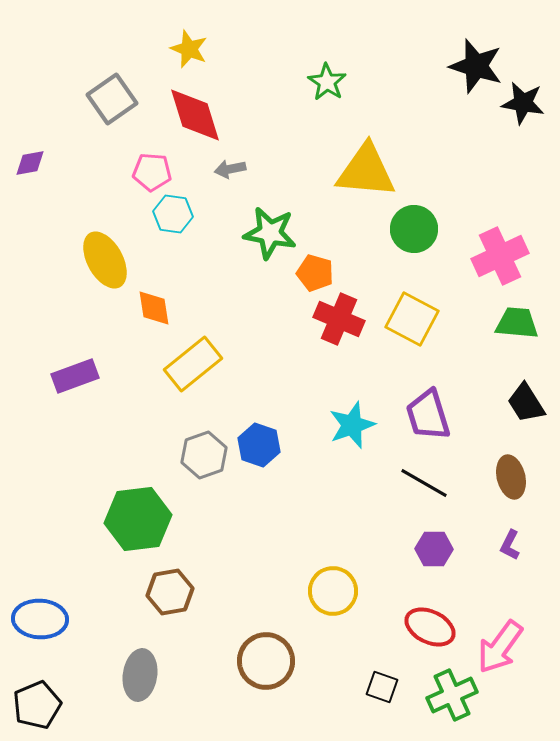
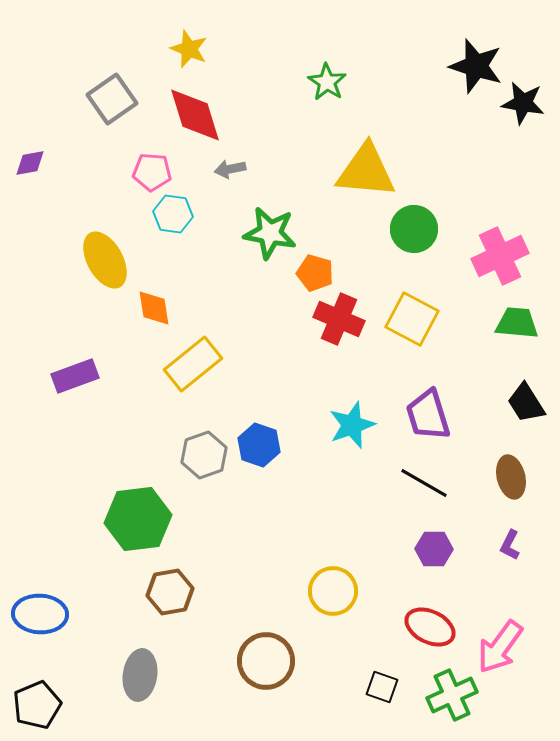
blue ellipse at (40, 619): moved 5 px up
